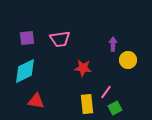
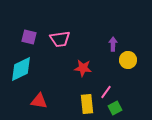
purple square: moved 2 px right, 1 px up; rotated 21 degrees clockwise
cyan diamond: moved 4 px left, 2 px up
red triangle: moved 3 px right
